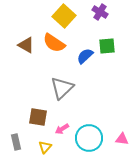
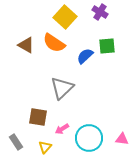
yellow square: moved 1 px right, 1 px down
gray rectangle: rotated 21 degrees counterclockwise
